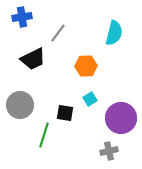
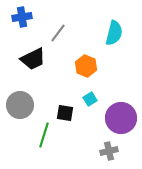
orange hexagon: rotated 25 degrees clockwise
